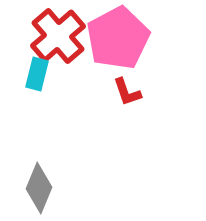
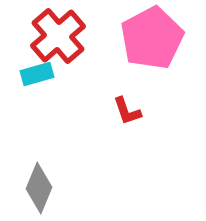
pink pentagon: moved 34 px right
cyan rectangle: rotated 60 degrees clockwise
red L-shape: moved 19 px down
